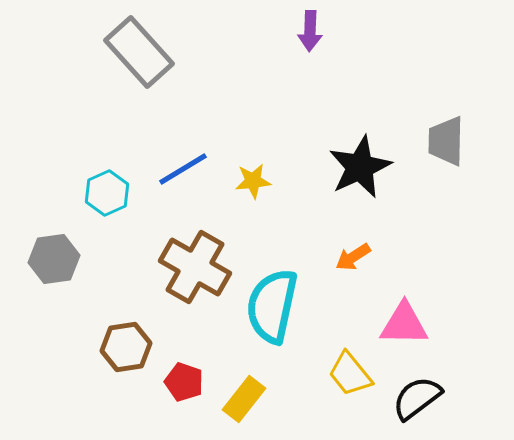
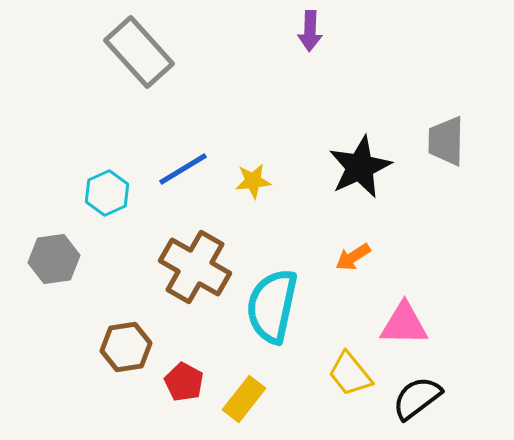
red pentagon: rotated 9 degrees clockwise
